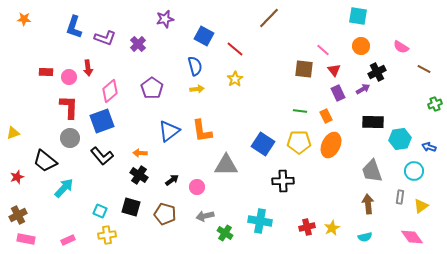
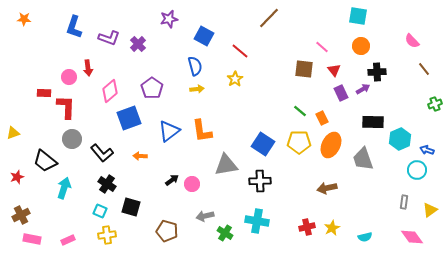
purple star at (165, 19): moved 4 px right
purple L-shape at (105, 38): moved 4 px right
pink semicircle at (401, 47): moved 11 px right, 6 px up; rotated 14 degrees clockwise
red line at (235, 49): moved 5 px right, 2 px down
pink line at (323, 50): moved 1 px left, 3 px up
brown line at (424, 69): rotated 24 degrees clockwise
red rectangle at (46, 72): moved 2 px left, 21 px down
black cross at (377, 72): rotated 24 degrees clockwise
purple rectangle at (338, 93): moved 3 px right
red L-shape at (69, 107): moved 3 px left
green line at (300, 111): rotated 32 degrees clockwise
orange rectangle at (326, 116): moved 4 px left, 2 px down
blue square at (102, 121): moved 27 px right, 3 px up
gray circle at (70, 138): moved 2 px right, 1 px down
cyan hexagon at (400, 139): rotated 15 degrees counterclockwise
blue arrow at (429, 147): moved 2 px left, 3 px down
orange arrow at (140, 153): moved 3 px down
black L-shape at (102, 156): moved 3 px up
gray triangle at (226, 165): rotated 10 degrees counterclockwise
gray trapezoid at (372, 171): moved 9 px left, 12 px up
cyan circle at (414, 171): moved 3 px right, 1 px up
black cross at (139, 175): moved 32 px left, 9 px down
black cross at (283, 181): moved 23 px left
pink circle at (197, 187): moved 5 px left, 3 px up
cyan arrow at (64, 188): rotated 25 degrees counterclockwise
gray rectangle at (400, 197): moved 4 px right, 5 px down
brown arrow at (368, 204): moved 41 px left, 16 px up; rotated 96 degrees counterclockwise
yellow triangle at (421, 206): moved 9 px right, 4 px down
brown pentagon at (165, 214): moved 2 px right, 17 px down
brown cross at (18, 215): moved 3 px right
cyan cross at (260, 221): moved 3 px left
pink rectangle at (26, 239): moved 6 px right
